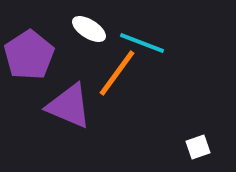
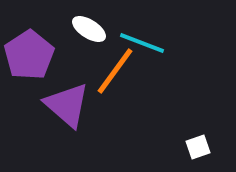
orange line: moved 2 px left, 2 px up
purple triangle: moved 2 px left, 1 px up; rotated 18 degrees clockwise
